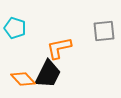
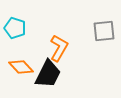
orange L-shape: rotated 132 degrees clockwise
orange diamond: moved 2 px left, 12 px up
